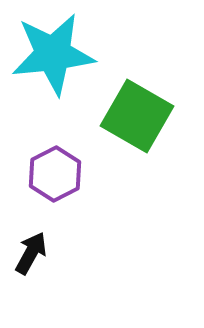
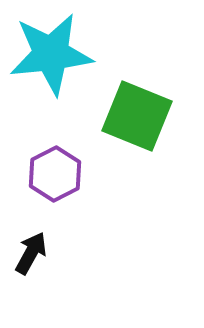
cyan star: moved 2 px left
green square: rotated 8 degrees counterclockwise
